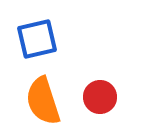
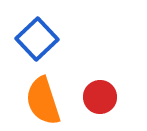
blue square: rotated 30 degrees counterclockwise
